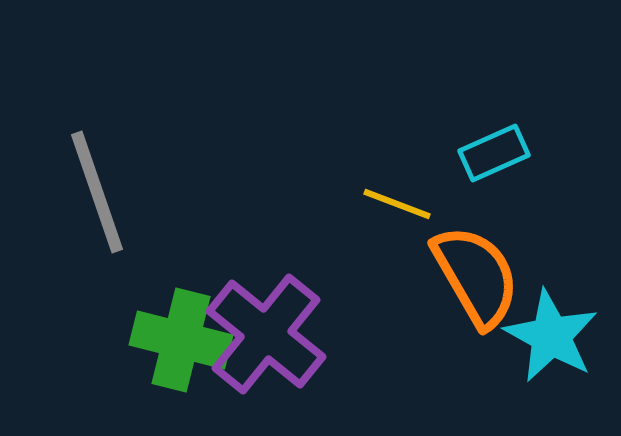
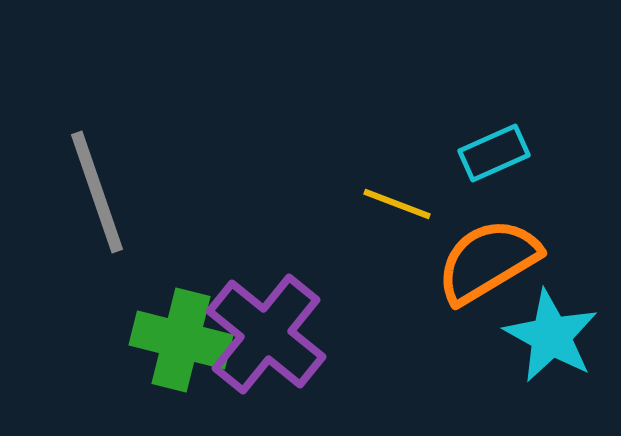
orange semicircle: moved 12 px right, 15 px up; rotated 91 degrees counterclockwise
